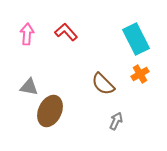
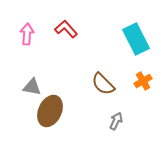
red L-shape: moved 3 px up
orange cross: moved 3 px right, 7 px down
gray triangle: moved 3 px right
